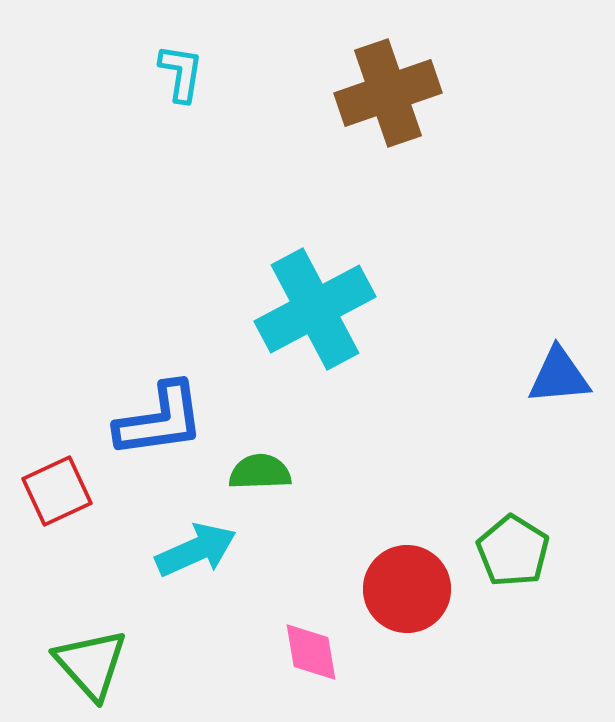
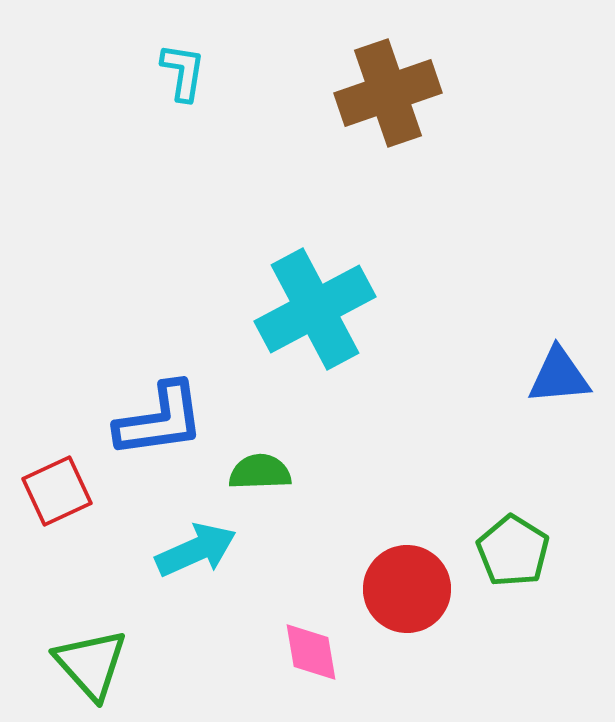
cyan L-shape: moved 2 px right, 1 px up
